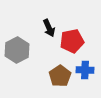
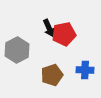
red pentagon: moved 8 px left, 7 px up
brown pentagon: moved 8 px left, 1 px up; rotated 15 degrees clockwise
